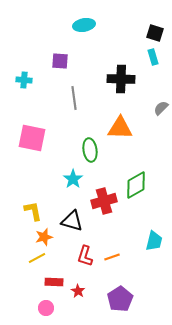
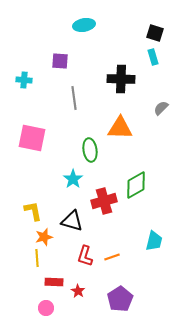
yellow line: rotated 66 degrees counterclockwise
